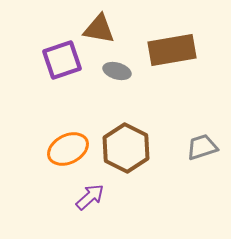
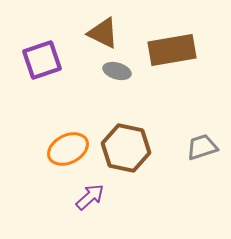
brown triangle: moved 4 px right, 4 px down; rotated 16 degrees clockwise
purple square: moved 20 px left
brown hexagon: rotated 15 degrees counterclockwise
